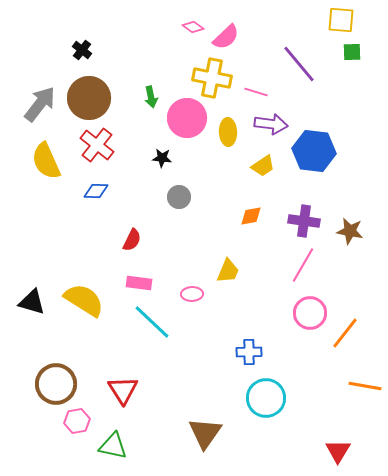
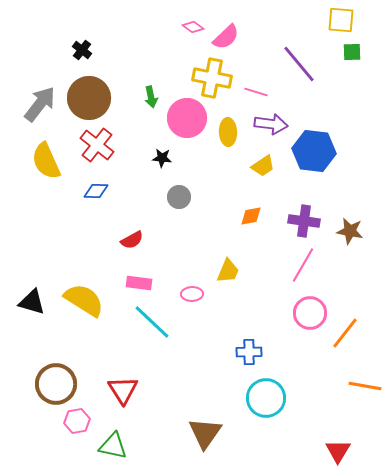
red semicircle at (132, 240): rotated 35 degrees clockwise
